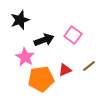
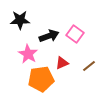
black star: rotated 18 degrees clockwise
pink square: moved 2 px right, 1 px up
black arrow: moved 5 px right, 4 px up
pink star: moved 3 px right, 3 px up
red triangle: moved 3 px left, 7 px up
